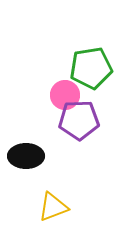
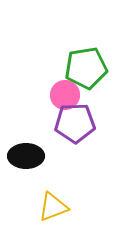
green pentagon: moved 5 px left
purple pentagon: moved 4 px left, 3 px down
